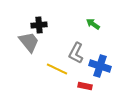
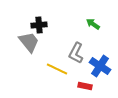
blue cross: rotated 15 degrees clockwise
